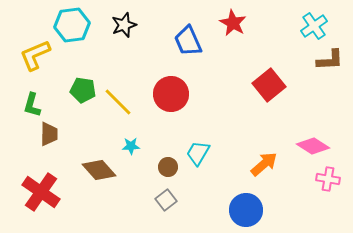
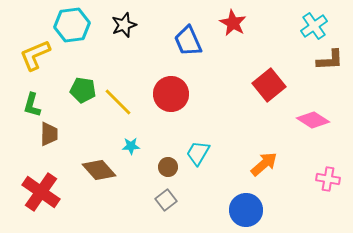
pink diamond: moved 26 px up
